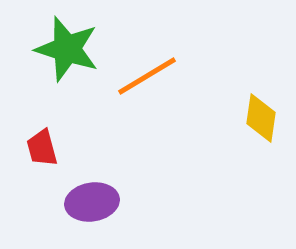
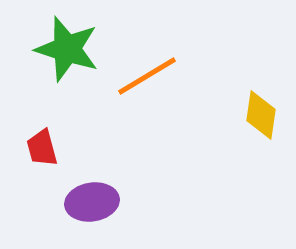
yellow diamond: moved 3 px up
